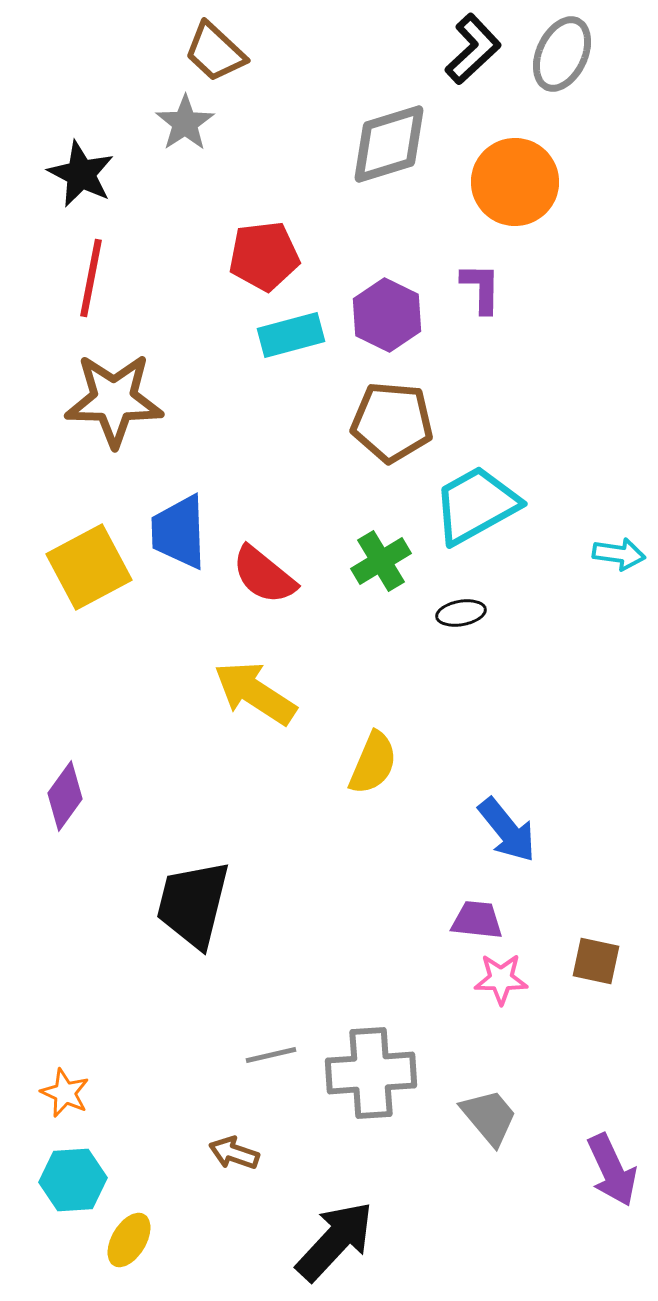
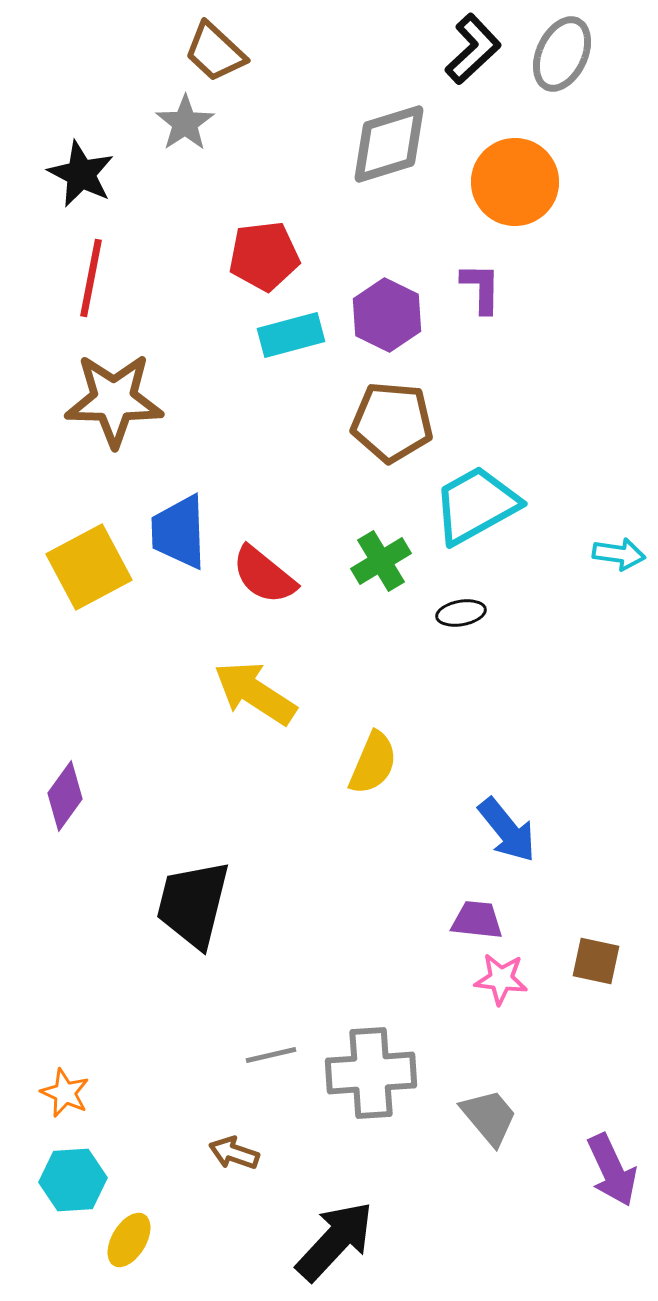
pink star: rotated 6 degrees clockwise
